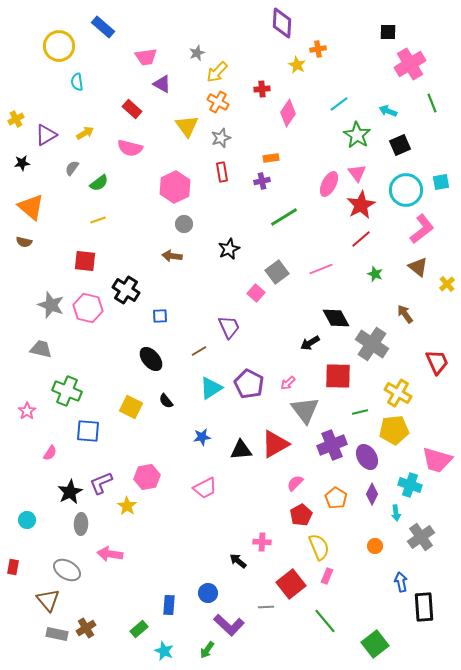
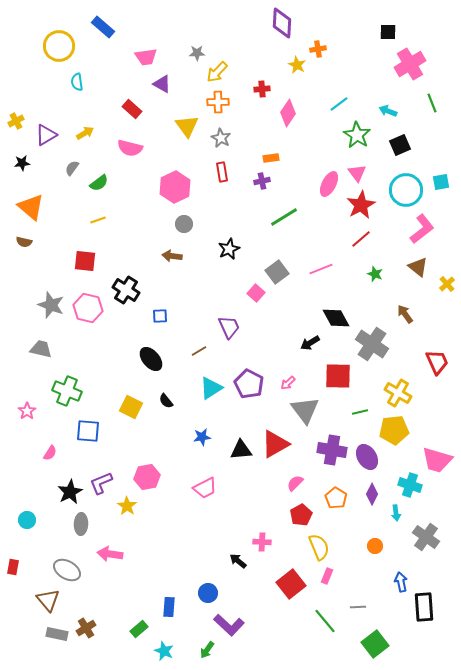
gray star at (197, 53): rotated 21 degrees clockwise
orange cross at (218, 102): rotated 30 degrees counterclockwise
yellow cross at (16, 119): moved 2 px down
gray star at (221, 138): rotated 24 degrees counterclockwise
purple cross at (332, 445): moved 5 px down; rotated 32 degrees clockwise
gray cross at (421, 537): moved 5 px right; rotated 20 degrees counterclockwise
blue rectangle at (169, 605): moved 2 px down
gray line at (266, 607): moved 92 px right
